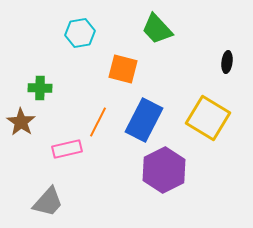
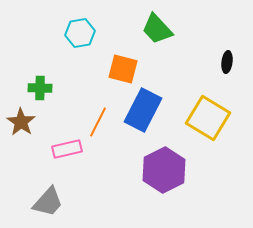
blue rectangle: moved 1 px left, 10 px up
